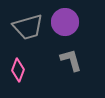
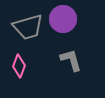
purple circle: moved 2 px left, 3 px up
pink diamond: moved 1 px right, 4 px up
